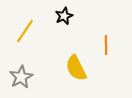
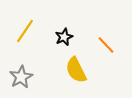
black star: moved 21 px down
orange line: rotated 42 degrees counterclockwise
yellow semicircle: moved 2 px down
